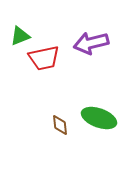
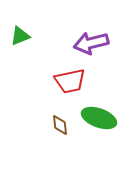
red trapezoid: moved 26 px right, 23 px down
